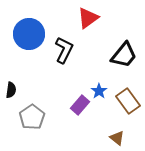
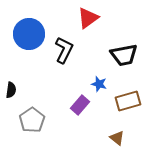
black trapezoid: rotated 40 degrees clockwise
blue star: moved 7 px up; rotated 21 degrees counterclockwise
brown rectangle: rotated 70 degrees counterclockwise
gray pentagon: moved 3 px down
